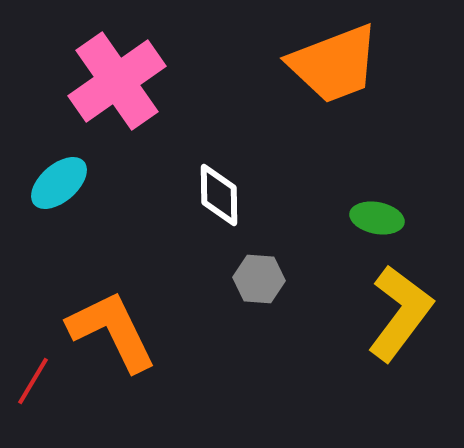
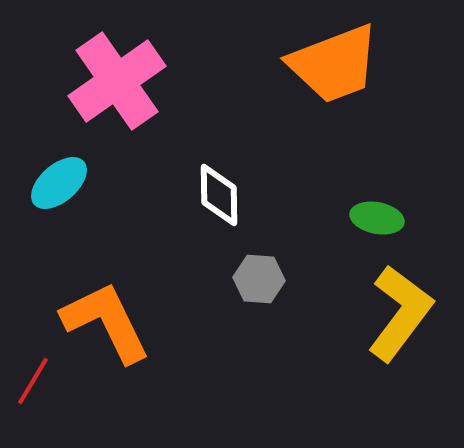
orange L-shape: moved 6 px left, 9 px up
